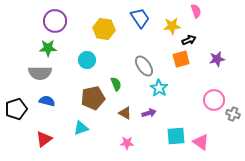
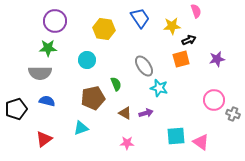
cyan star: rotated 18 degrees counterclockwise
purple arrow: moved 3 px left
